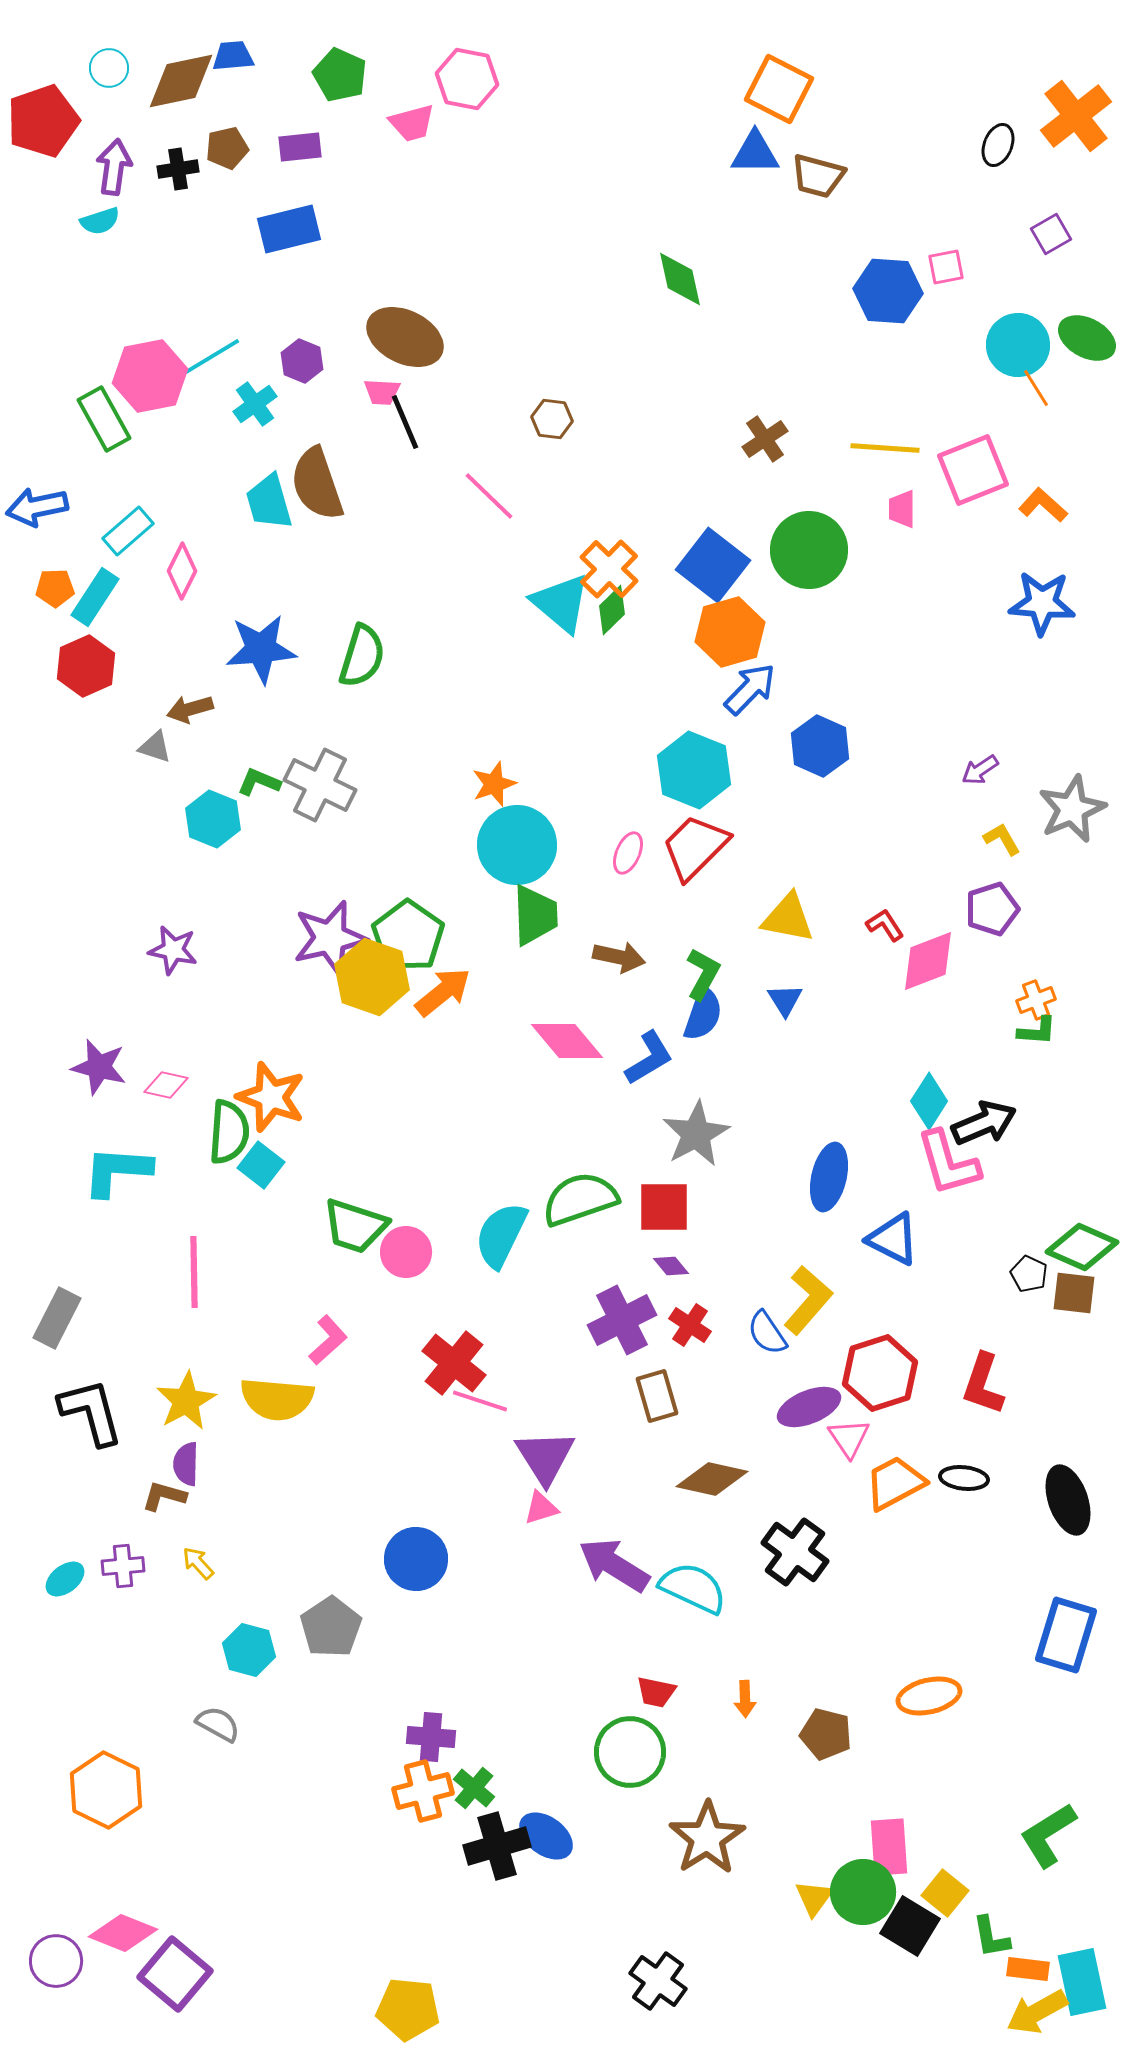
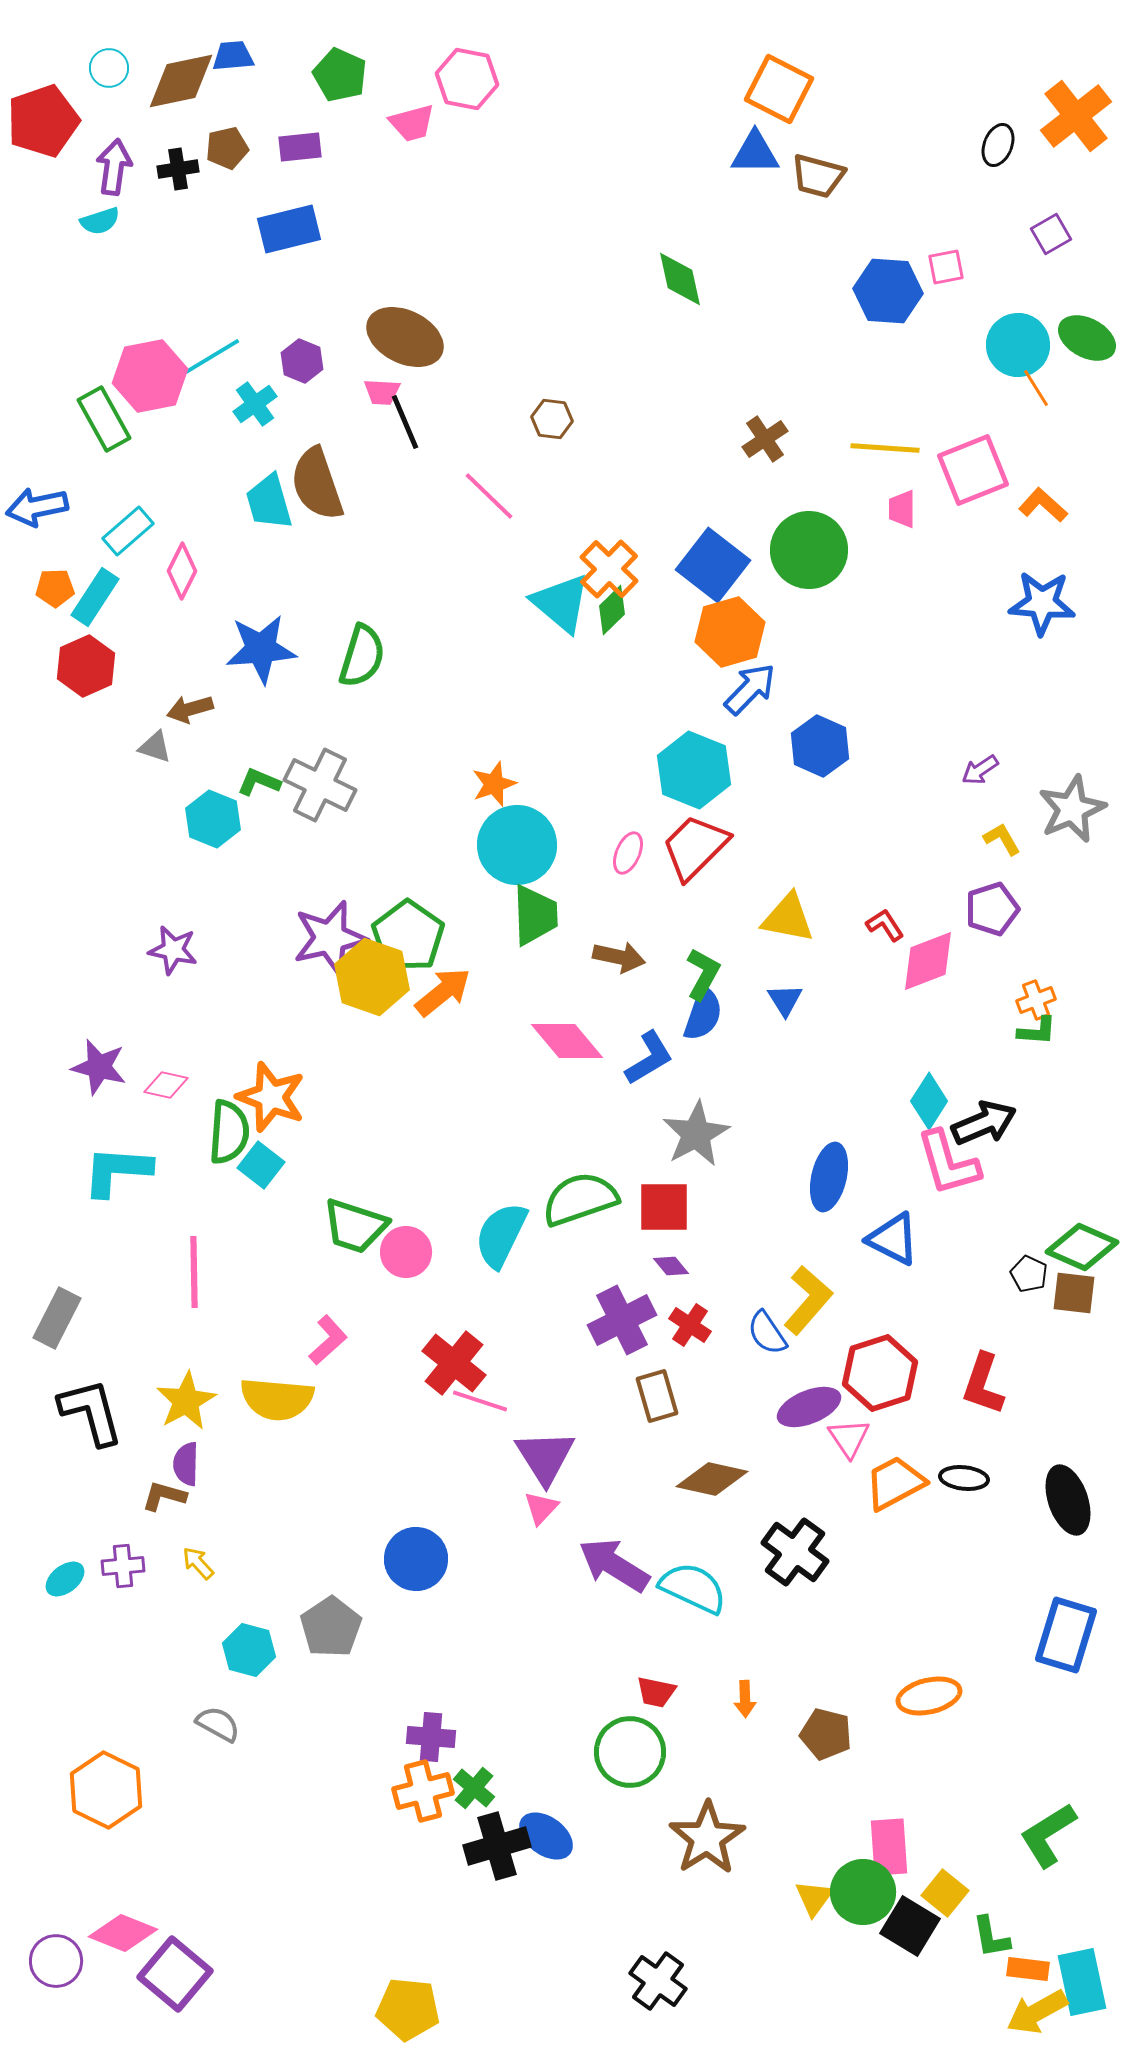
pink triangle at (541, 1508): rotated 30 degrees counterclockwise
